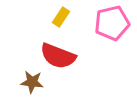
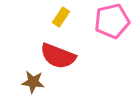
pink pentagon: moved 2 px up
brown star: moved 1 px right
